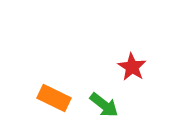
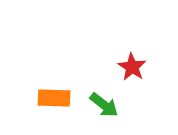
orange rectangle: rotated 24 degrees counterclockwise
